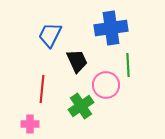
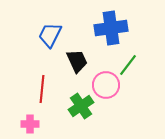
green line: rotated 40 degrees clockwise
